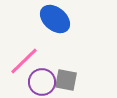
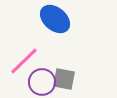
gray square: moved 2 px left, 1 px up
